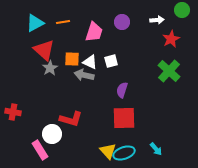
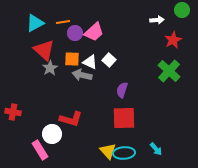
purple circle: moved 47 px left, 11 px down
pink trapezoid: rotated 30 degrees clockwise
red star: moved 2 px right, 1 px down
white square: moved 2 px left, 1 px up; rotated 32 degrees counterclockwise
gray arrow: moved 2 px left
cyan ellipse: rotated 15 degrees clockwise
